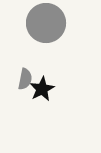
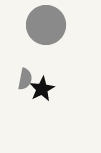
gray circle: moved 2 px down
